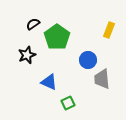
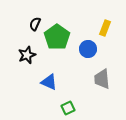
black semicircle: moved 2 px right; rotated 32 degrees counterclockwise
yellow rectangle: moved 4 px left, 2 px up
blue circle: moved 11 px up
green square: moved 5 px down
